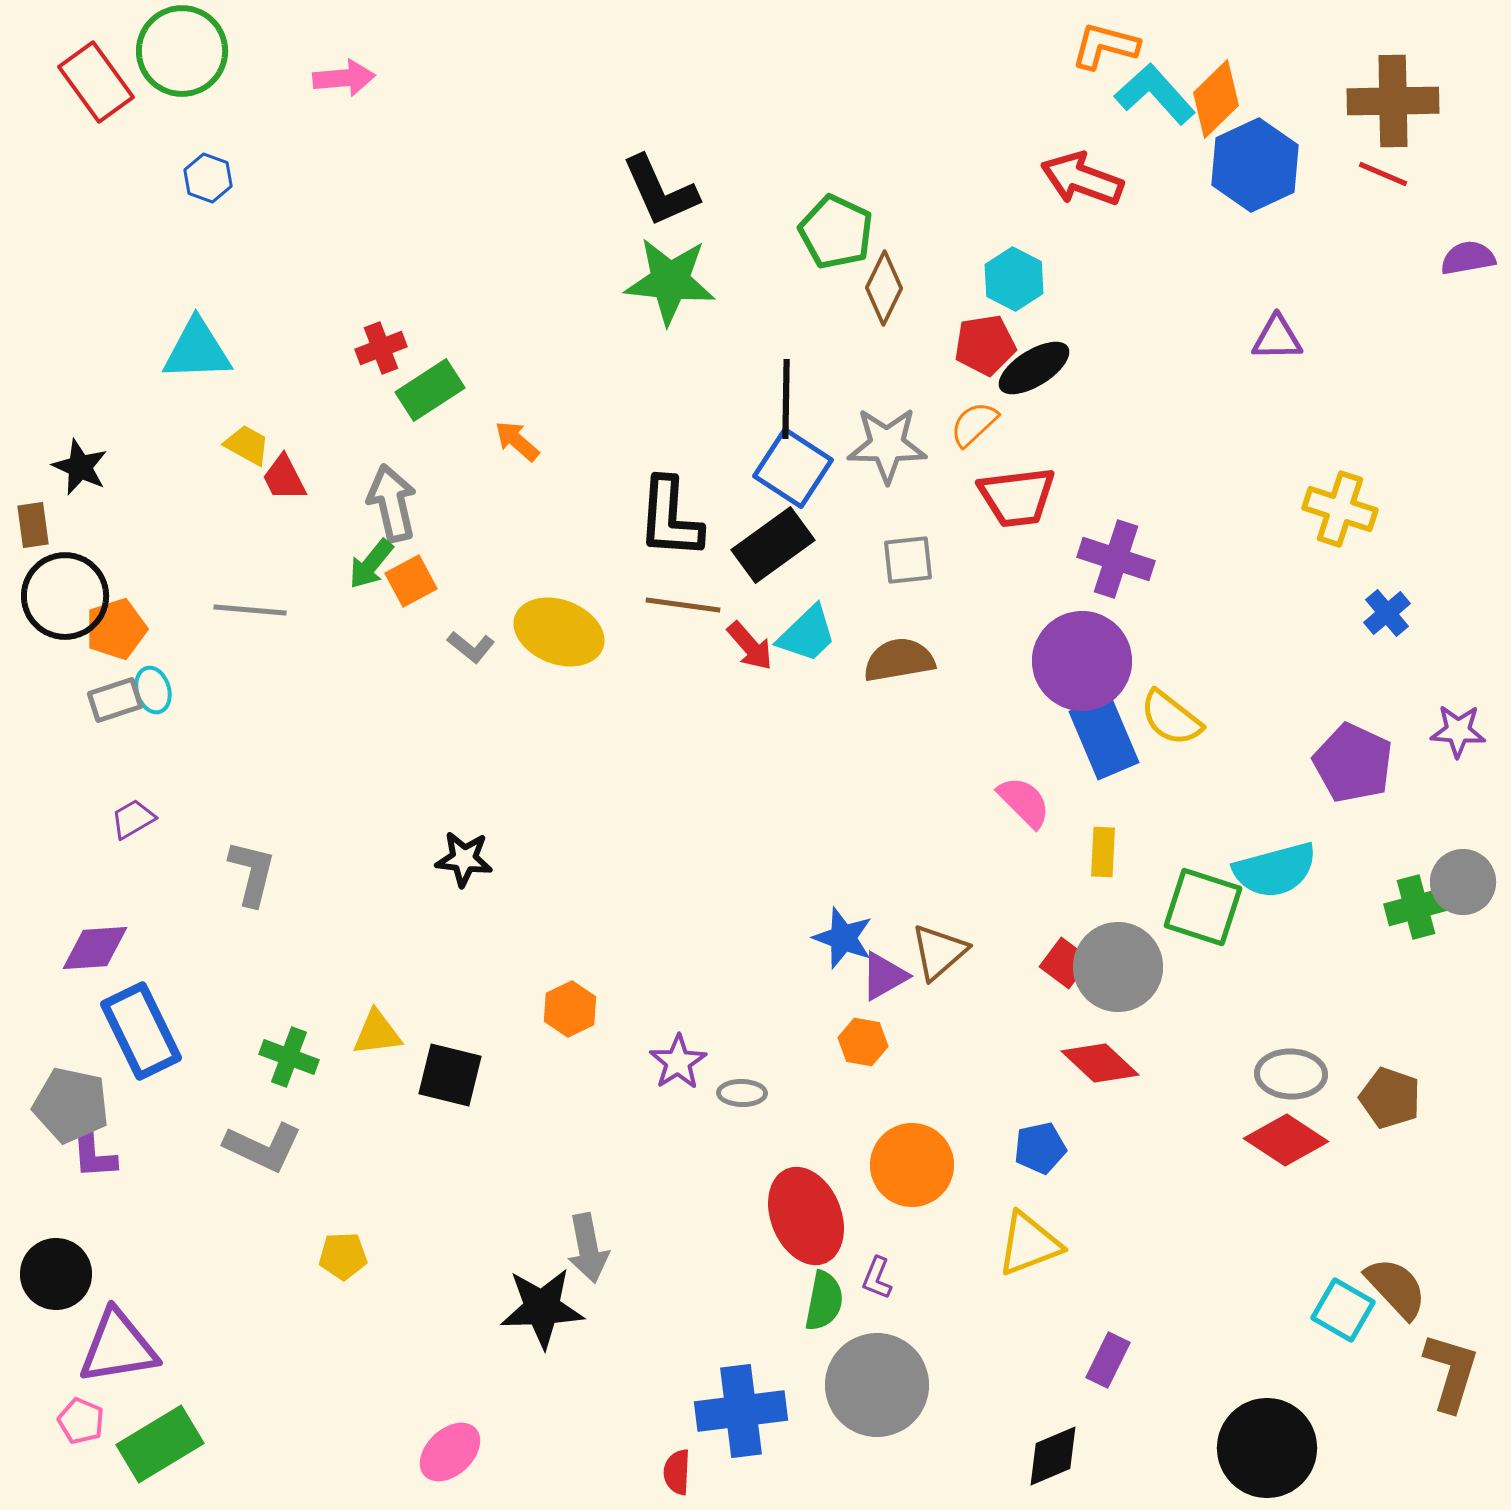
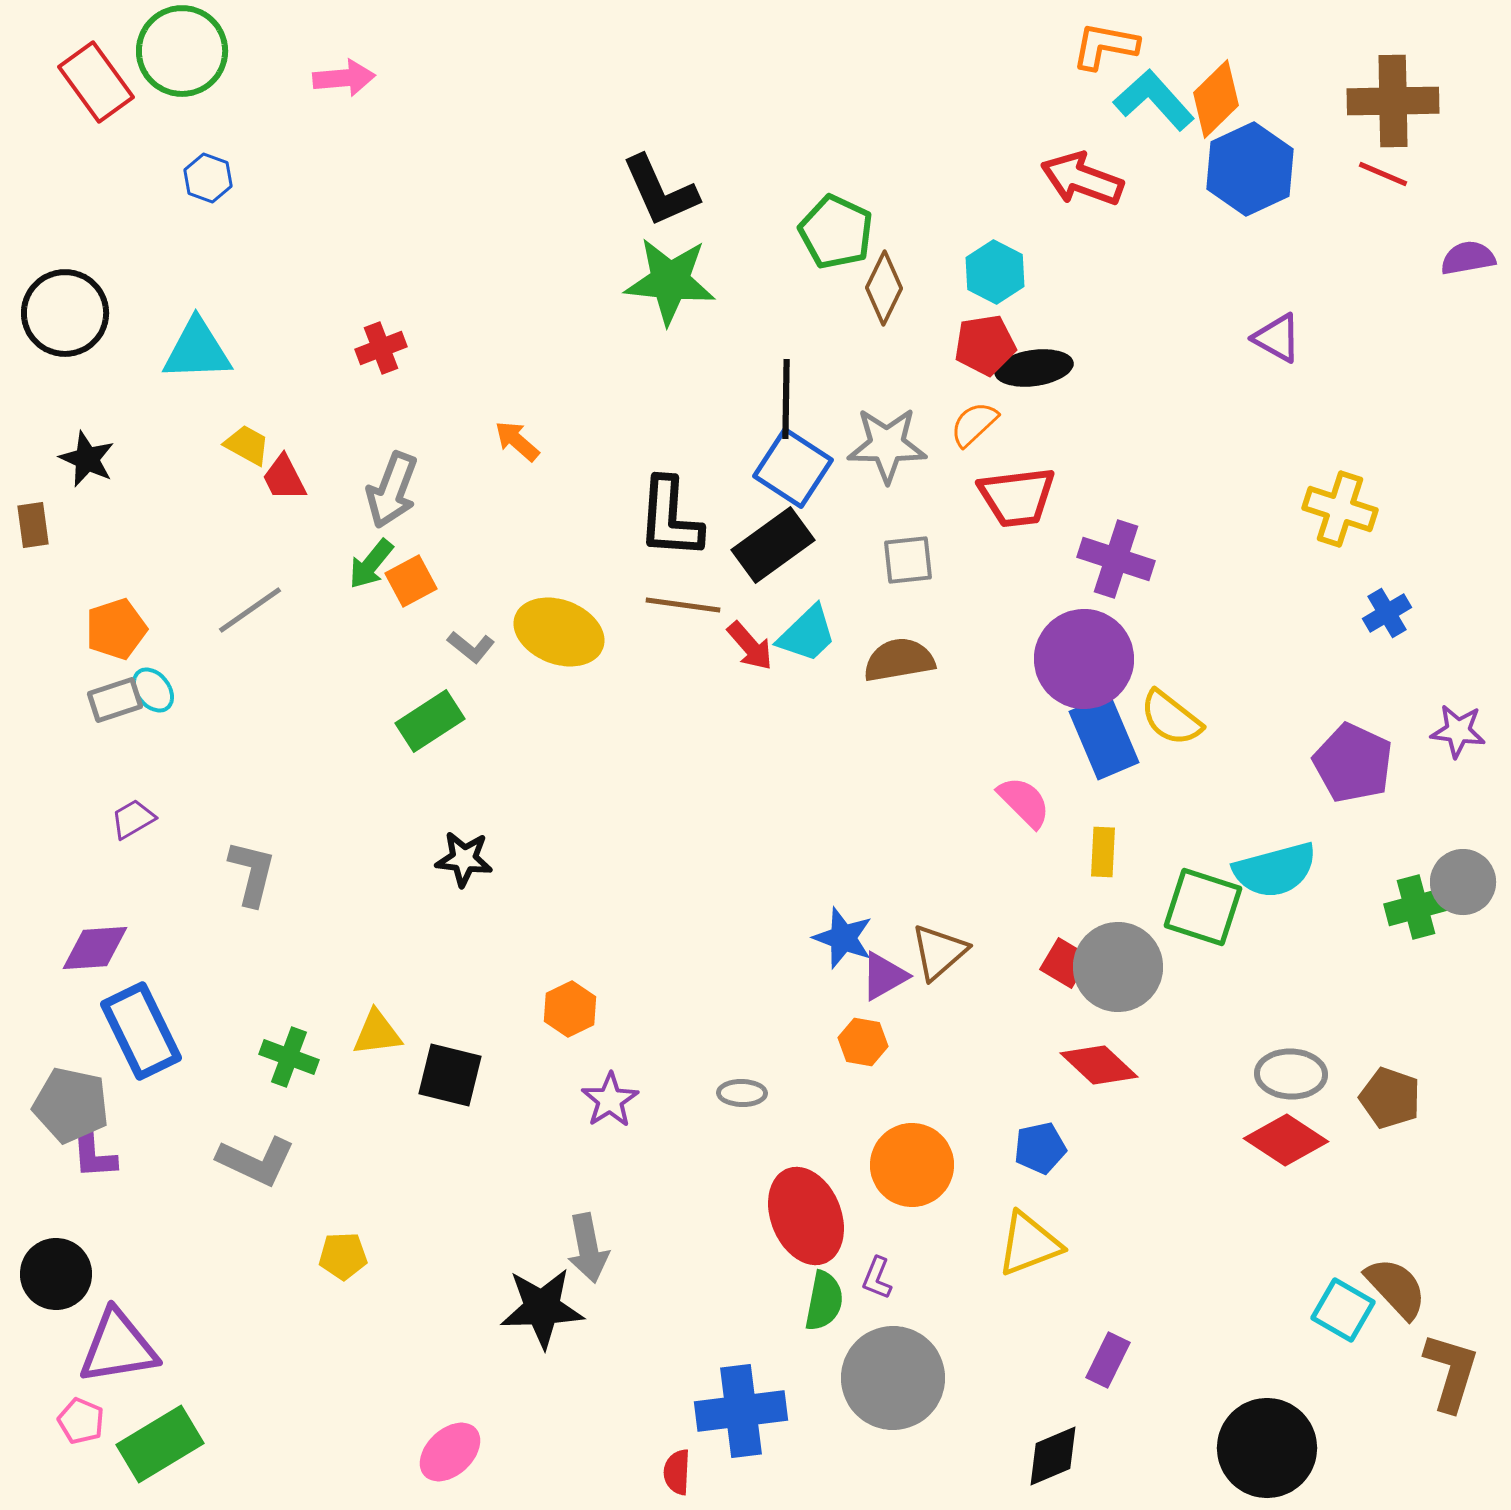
orange L-shape at (1105, 46): rotated 4 degrees counterclockwise
cyan L-shape at (1155, 94): moved 1 px left, 6 px down
blue hexagon at (1255, 165): moved 5 px left, 4 px down
cyan hexagon at (1014, 279): moved 19 px left, 7 px up
purple triangle at (1277, 338): rotated 30 degrees clockwise
black ellipse at (1034, 368): rotated 24 degrees clockwise
green rectangle at (430, 390): moved 331 px down
black star at (80, 467): moved 7 px right, 8 px up
gray arrow at (392, 503): moved 13 px up; rotated 146 degrees counterclockwise
black circle at (65, 596): moved 283 px up
gray line at (250, 610): rotated 40 degrees counterclockwise
blue cross at (1387, 613): rotated 9 degrees clockwise
purple circle at (1082, 661): moved 2 px right, 2 px up
cyan ellipse at (153, 690): rotated 21 degrees counterclockwise
purple star at (1458, 731): rotated 4 degrees clockwise
red square at (1065, 963): rotated 6 degrees counterclockwise
purple star at (678, 1062): moved 68 px left, 38 px down
red diamond at (1100, 1063): moved 1 px left, 2 px down
gray L-shape at (263, 1147): moved 7 px left, 14 px down
gray circle at (877, 1385): moved 16 px right, 7 px up
